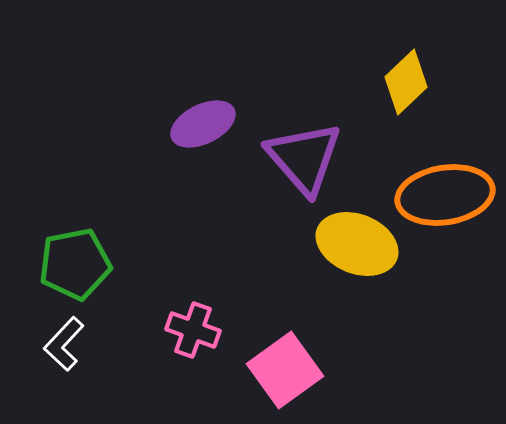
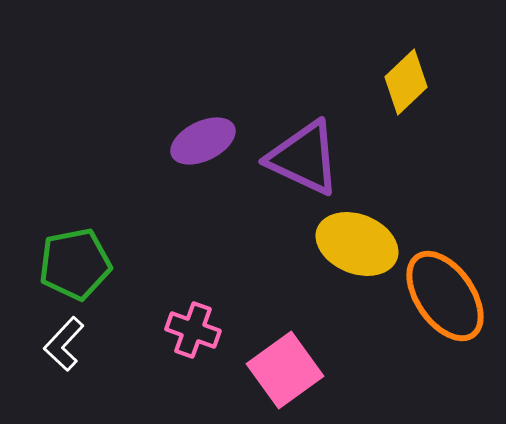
purple ellipse: moved 17 px down
purple triangle: rotated 24 degrees counterclockwise
orange ellipse: moved 101 px down; rotated 64 degrees clockwise
